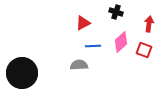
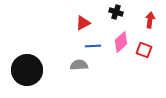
red arrow: moved 1 px right, 4 px up
black circle: moved 5 px right, 3 px up
